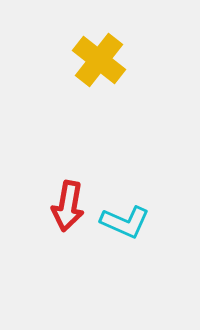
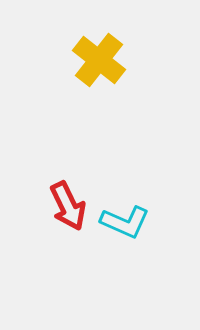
red arrow: rotated 36 degrees counterclockwise
